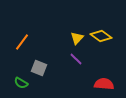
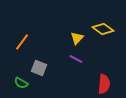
yellow diamond: moved 2 px right, 7 px up
purple line: rotated 16 degrees counterclockwise
red semicircle: rotated 90 degrees clockwise
